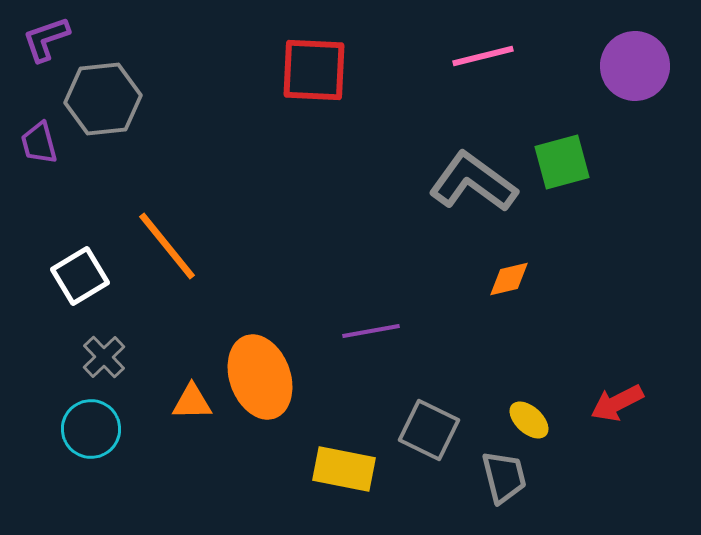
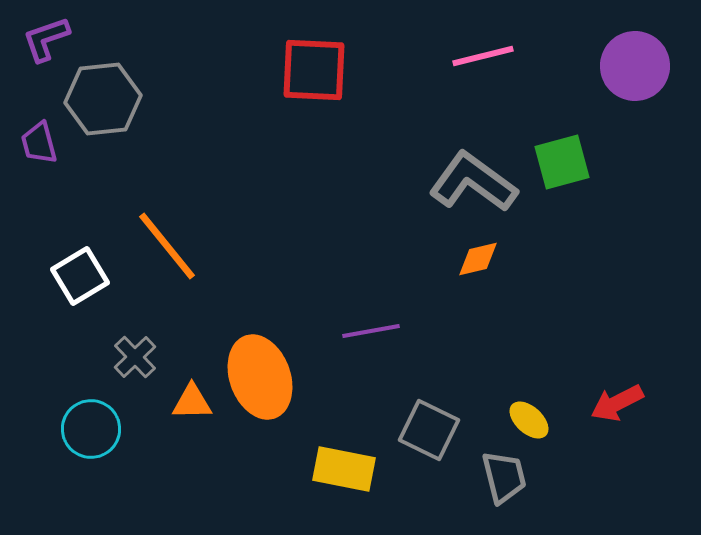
orange diamond: moved 31 px left, 20 px up
gray cross: moved 31 px right
